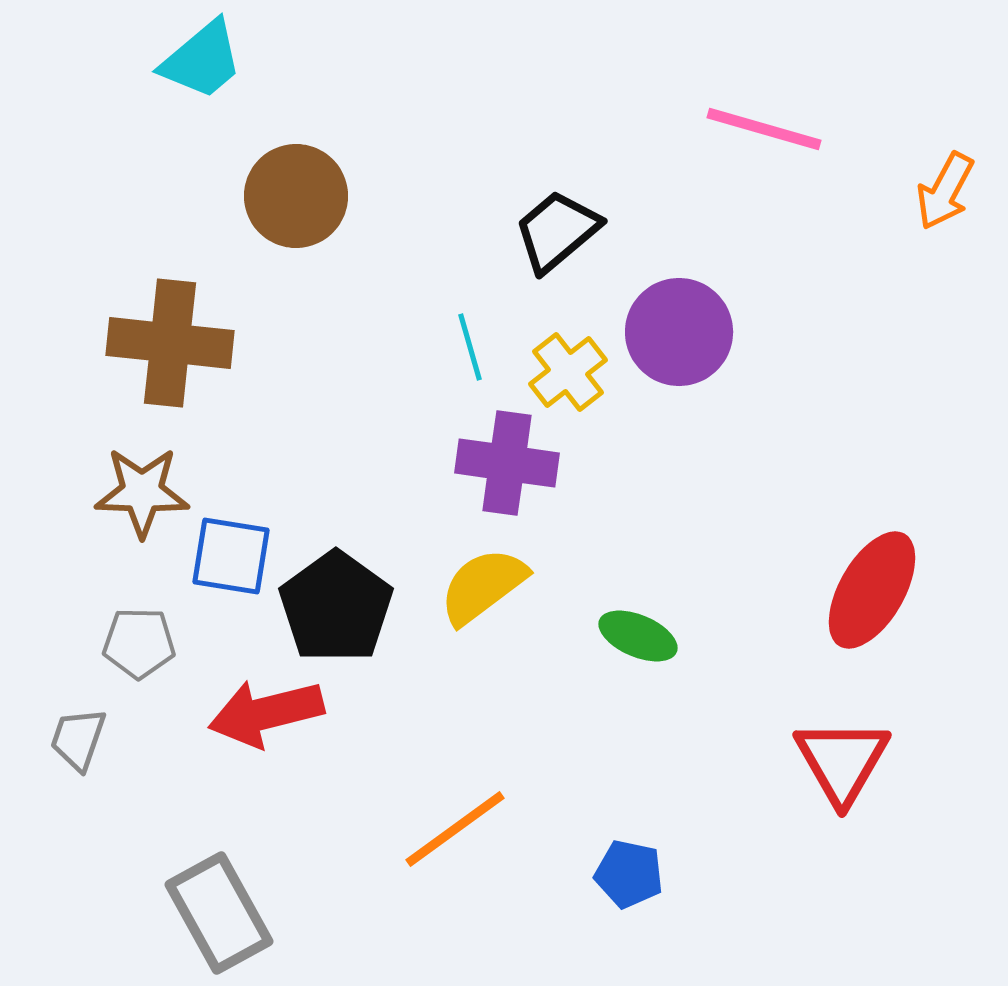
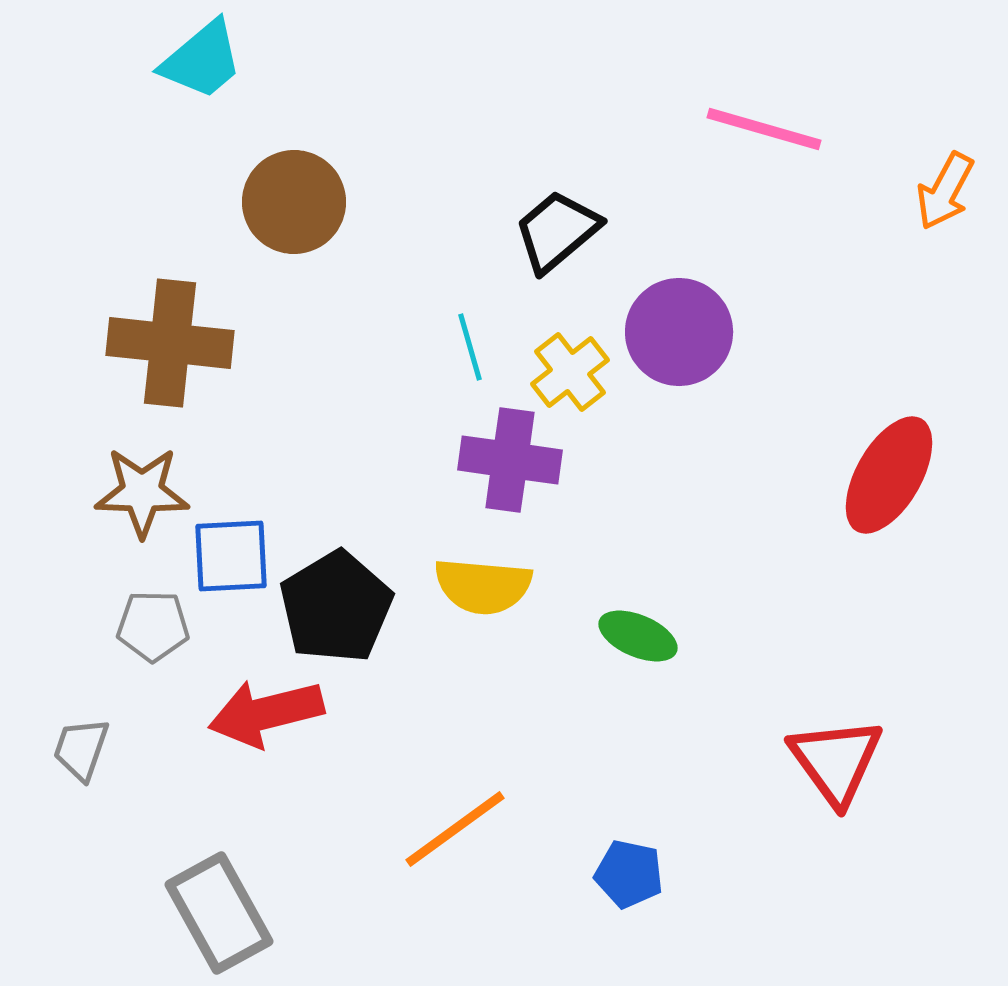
brown circle: moved 2 px left, 6 px down
yellow cross: moved 2 px right
purple cross: moved 3 px right, 3 px up
blue square: rotated 12 degrees counterclockwise
yellow semicircle: rotated 138 degrees counterclockwise
red ellipse: moved 17 px right, 115 px up
black pentagon: rotated 5 degrees clockwise
gray pentagon: moved 14 px right, 17 px up
gray trapezoid: moved 3 px right, 10 px down
red triangle: moved 6 px left; rotated 6 degrees counterclockwise
